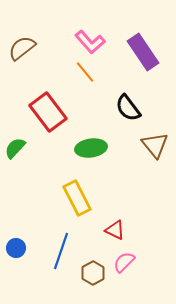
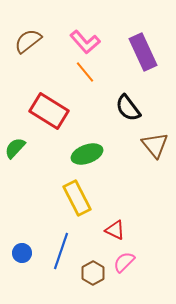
pink L-shape: moved 5 px left
brown semicircle: moved 6 px right, 7 px up
purple rectangle: rotated 9 degrees clockwise
red rectangle: moved 1 px right, 1 px up; rotated 21 degrees counterclockwise
green ellipse: moved 4 px left, 6 px down; rotated 12 degrees counterclockwise
blue circle: moved 6 px right, 5 px down
